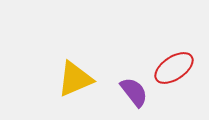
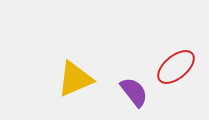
red ellipse: moved 2 px right, 1 px up; rotated 6 degrees counterclockwise
